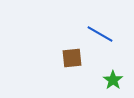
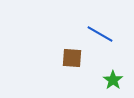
brown square: rotated 10 degrees clockwise
